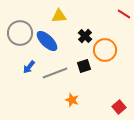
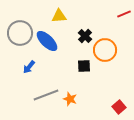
red line: rotated 56 degrees counterclockwise
black square: rotated 16 degrees clockwise
gray line: moved 9 px left, 22 px down
orange star: moved 2 px left, 1 px up
